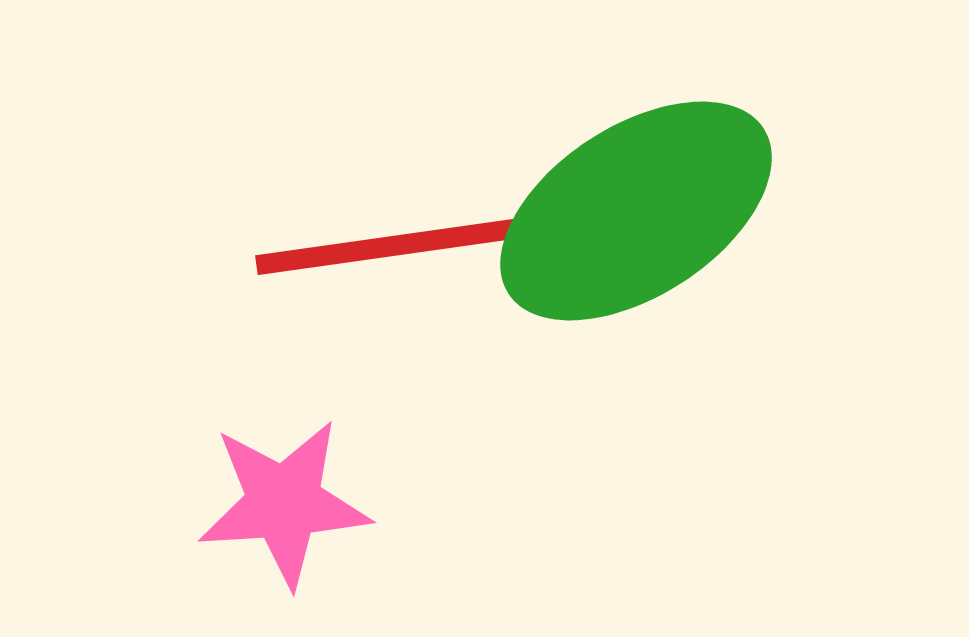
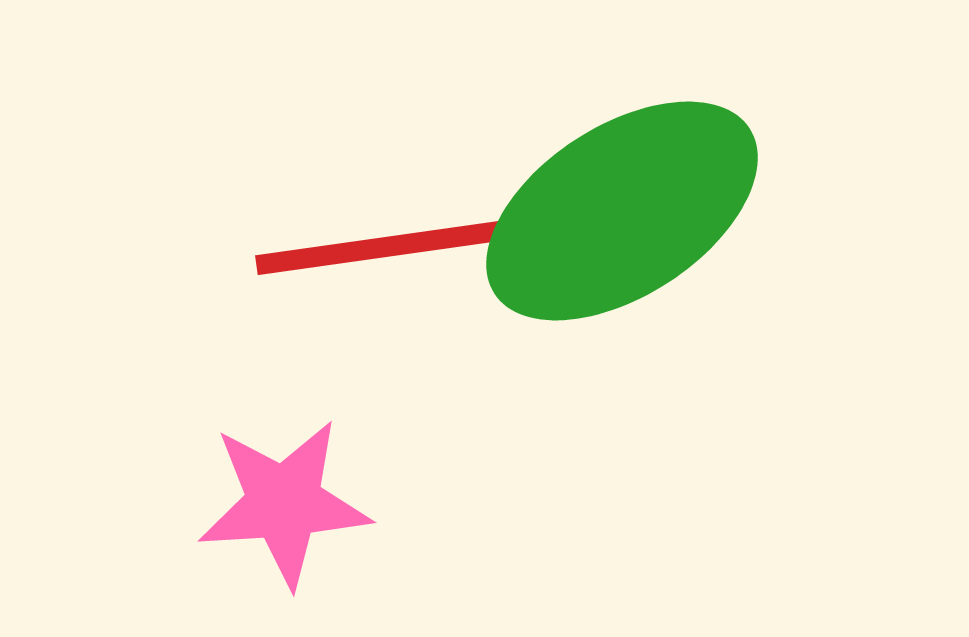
green ellipse: moved 14 px left
